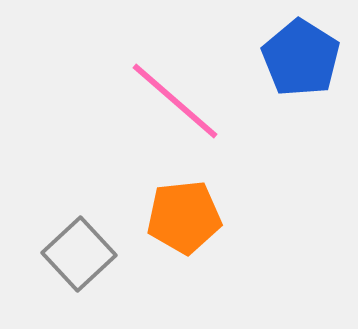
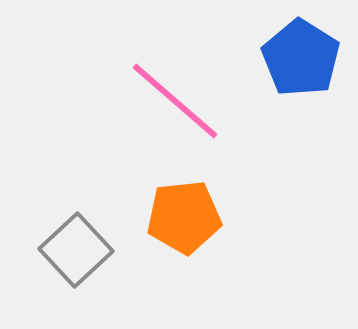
gray square: moved 3 px left, 4 px up
